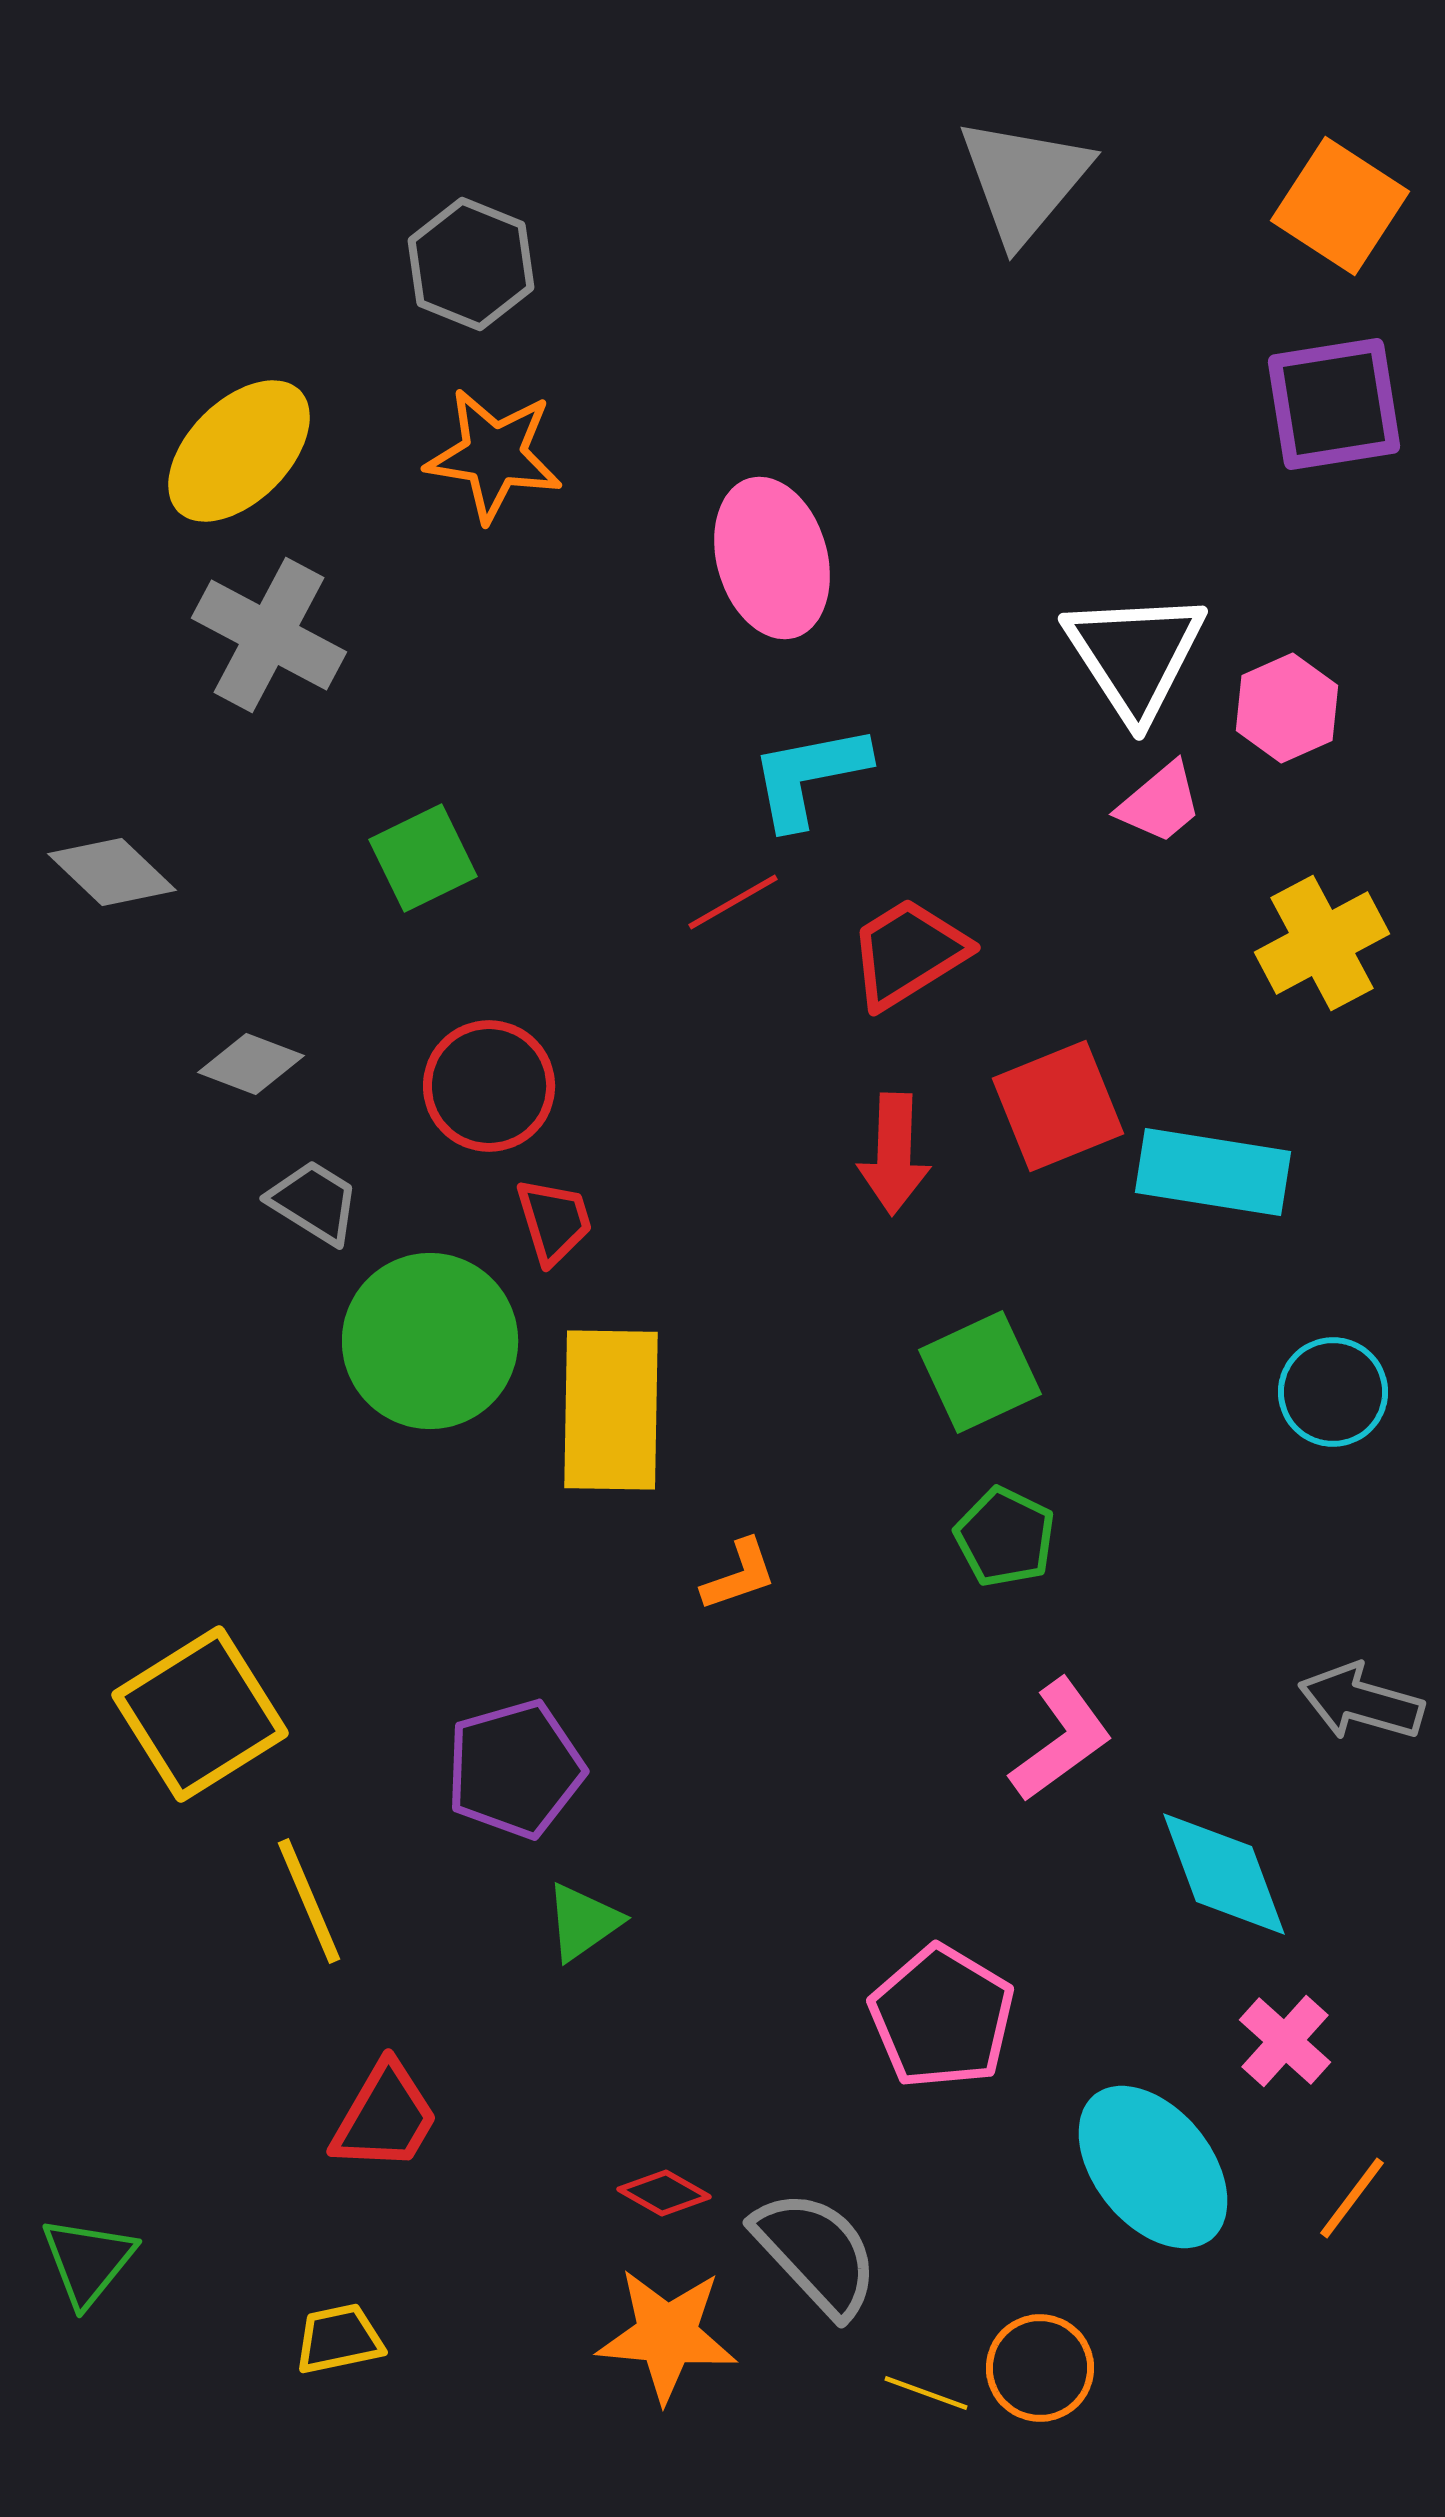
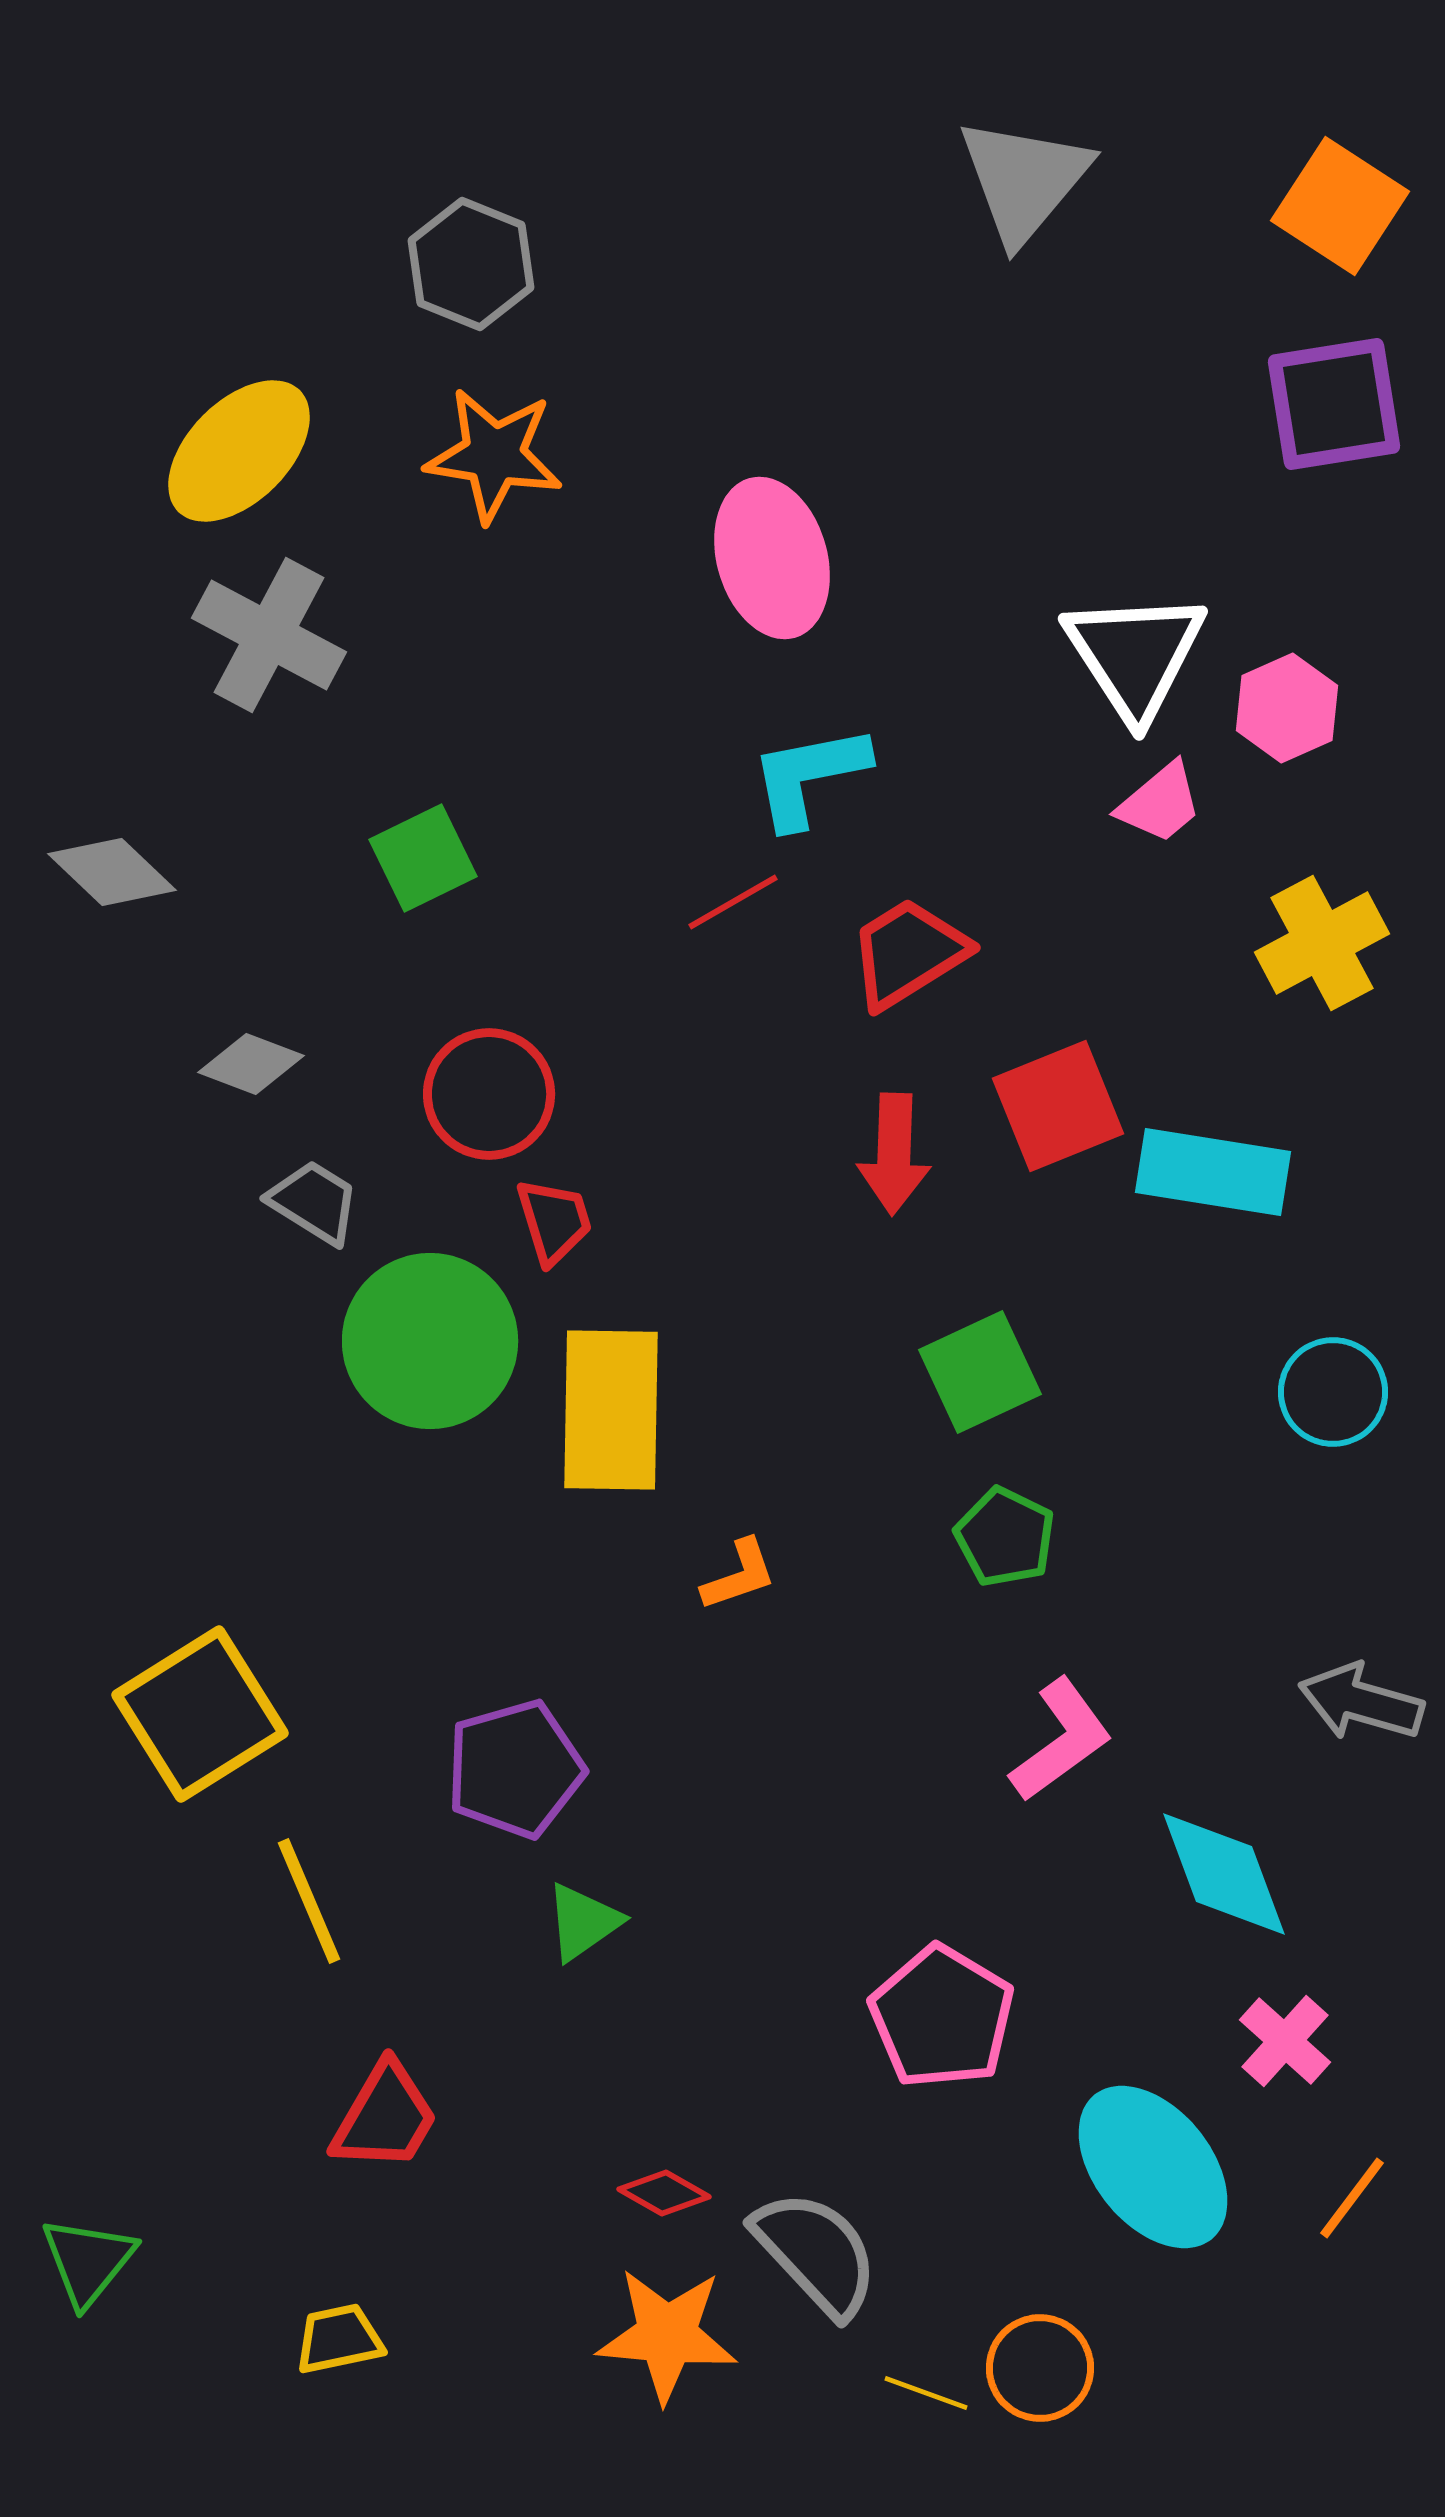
red circle at (489, 1086): moved 8 px down
